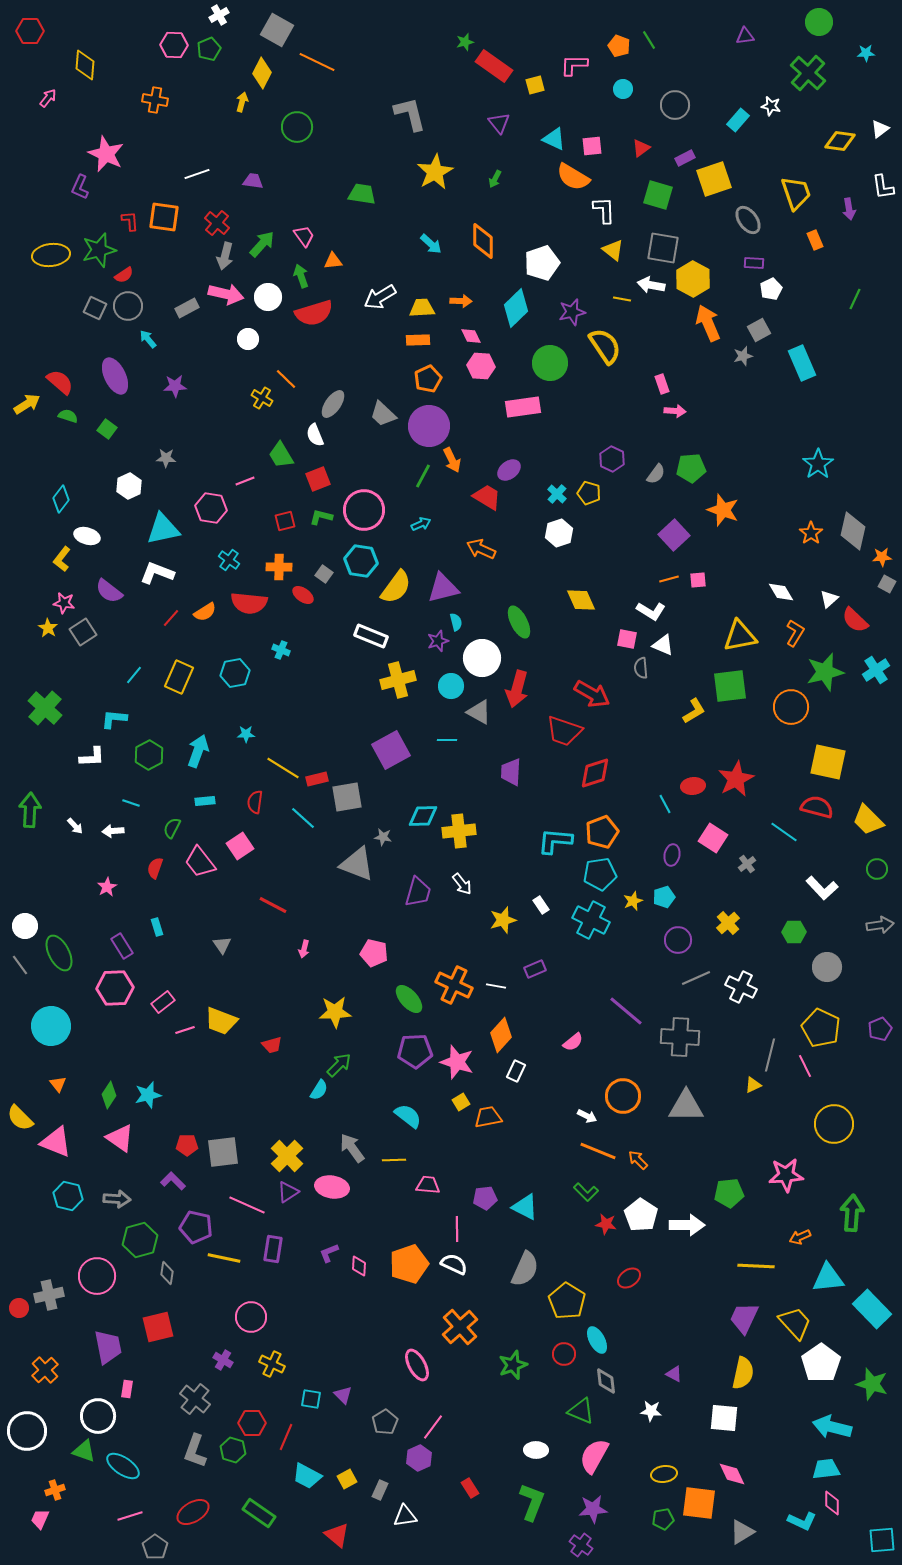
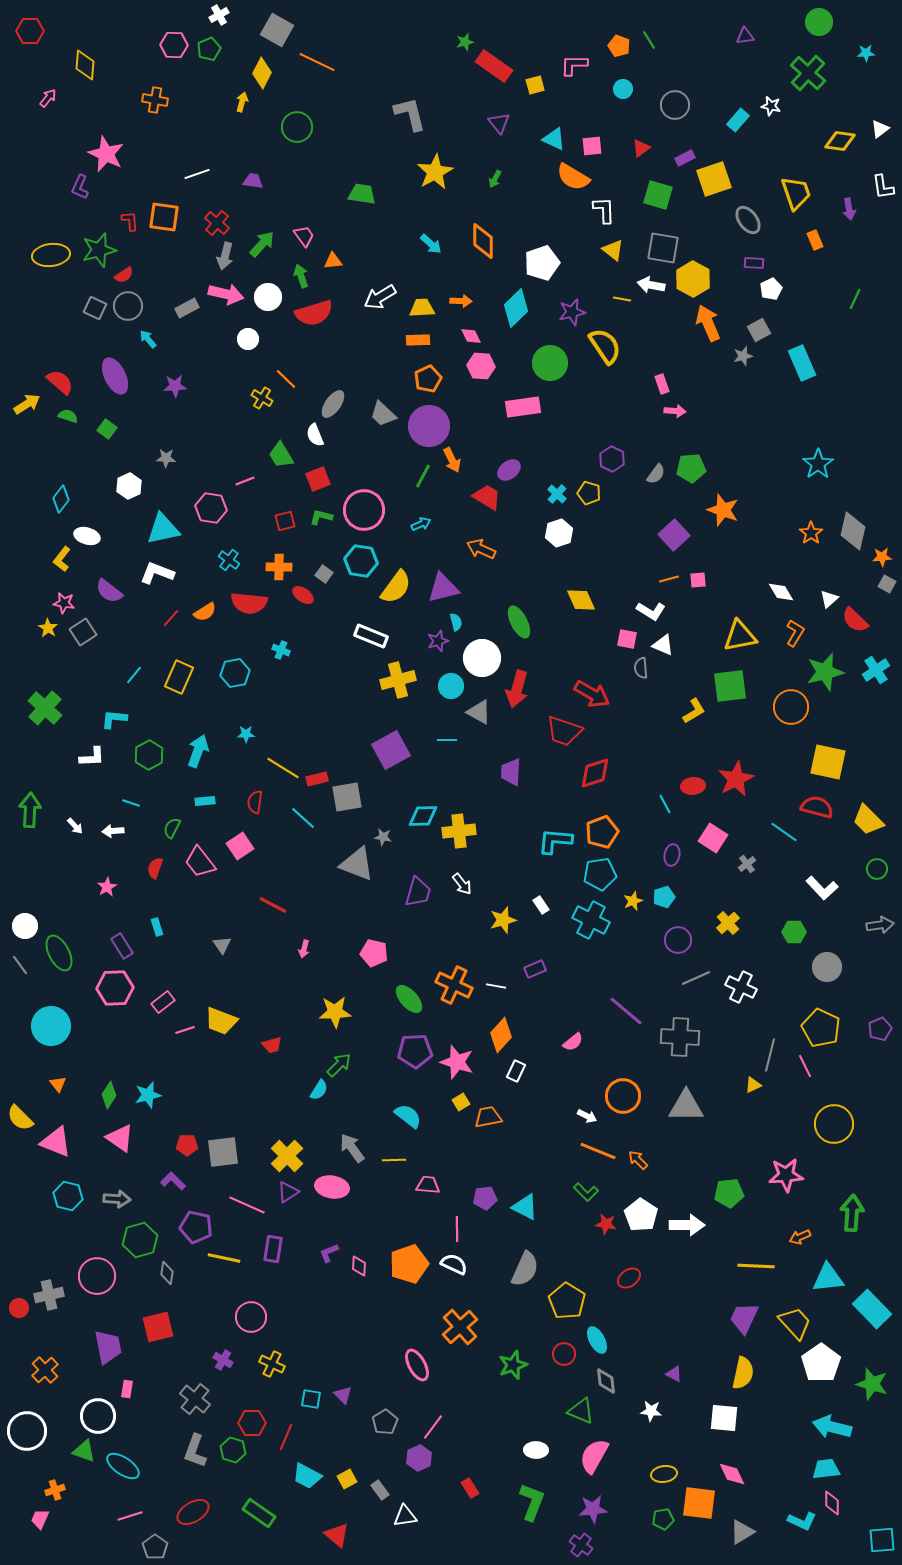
gray rectangle at (380, 1490): rotated 60 degrees counterclockwise
